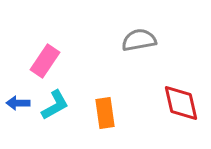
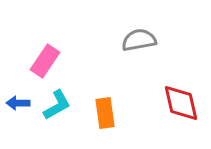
cyan L-shape: moved 2 px right
